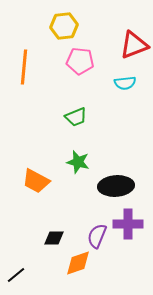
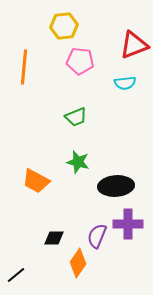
orange diamond: rotated 36 degrees counterclockwise
